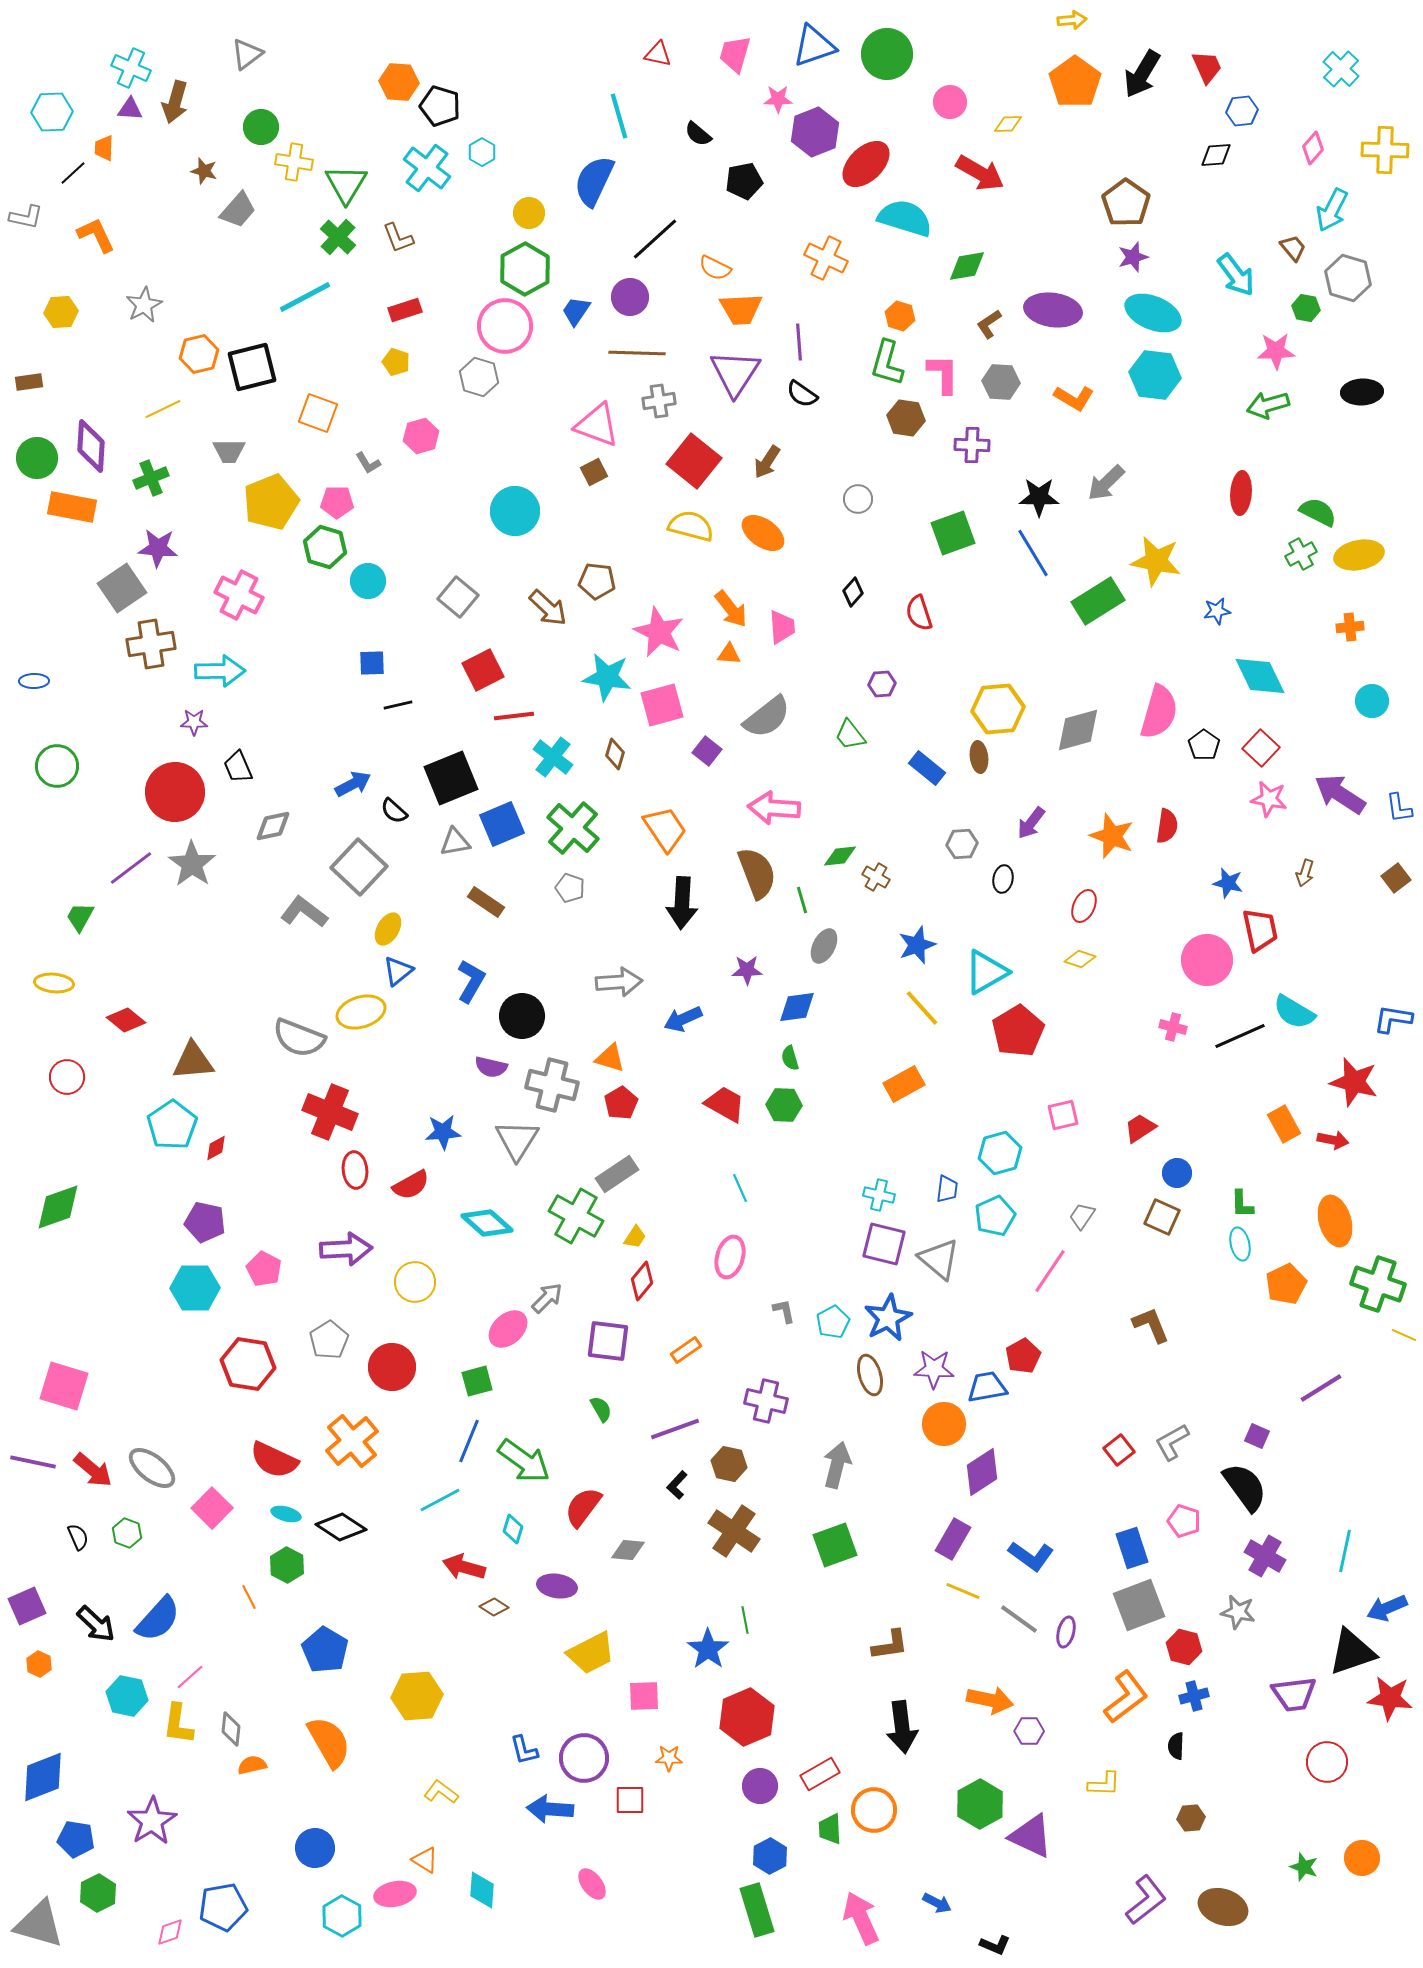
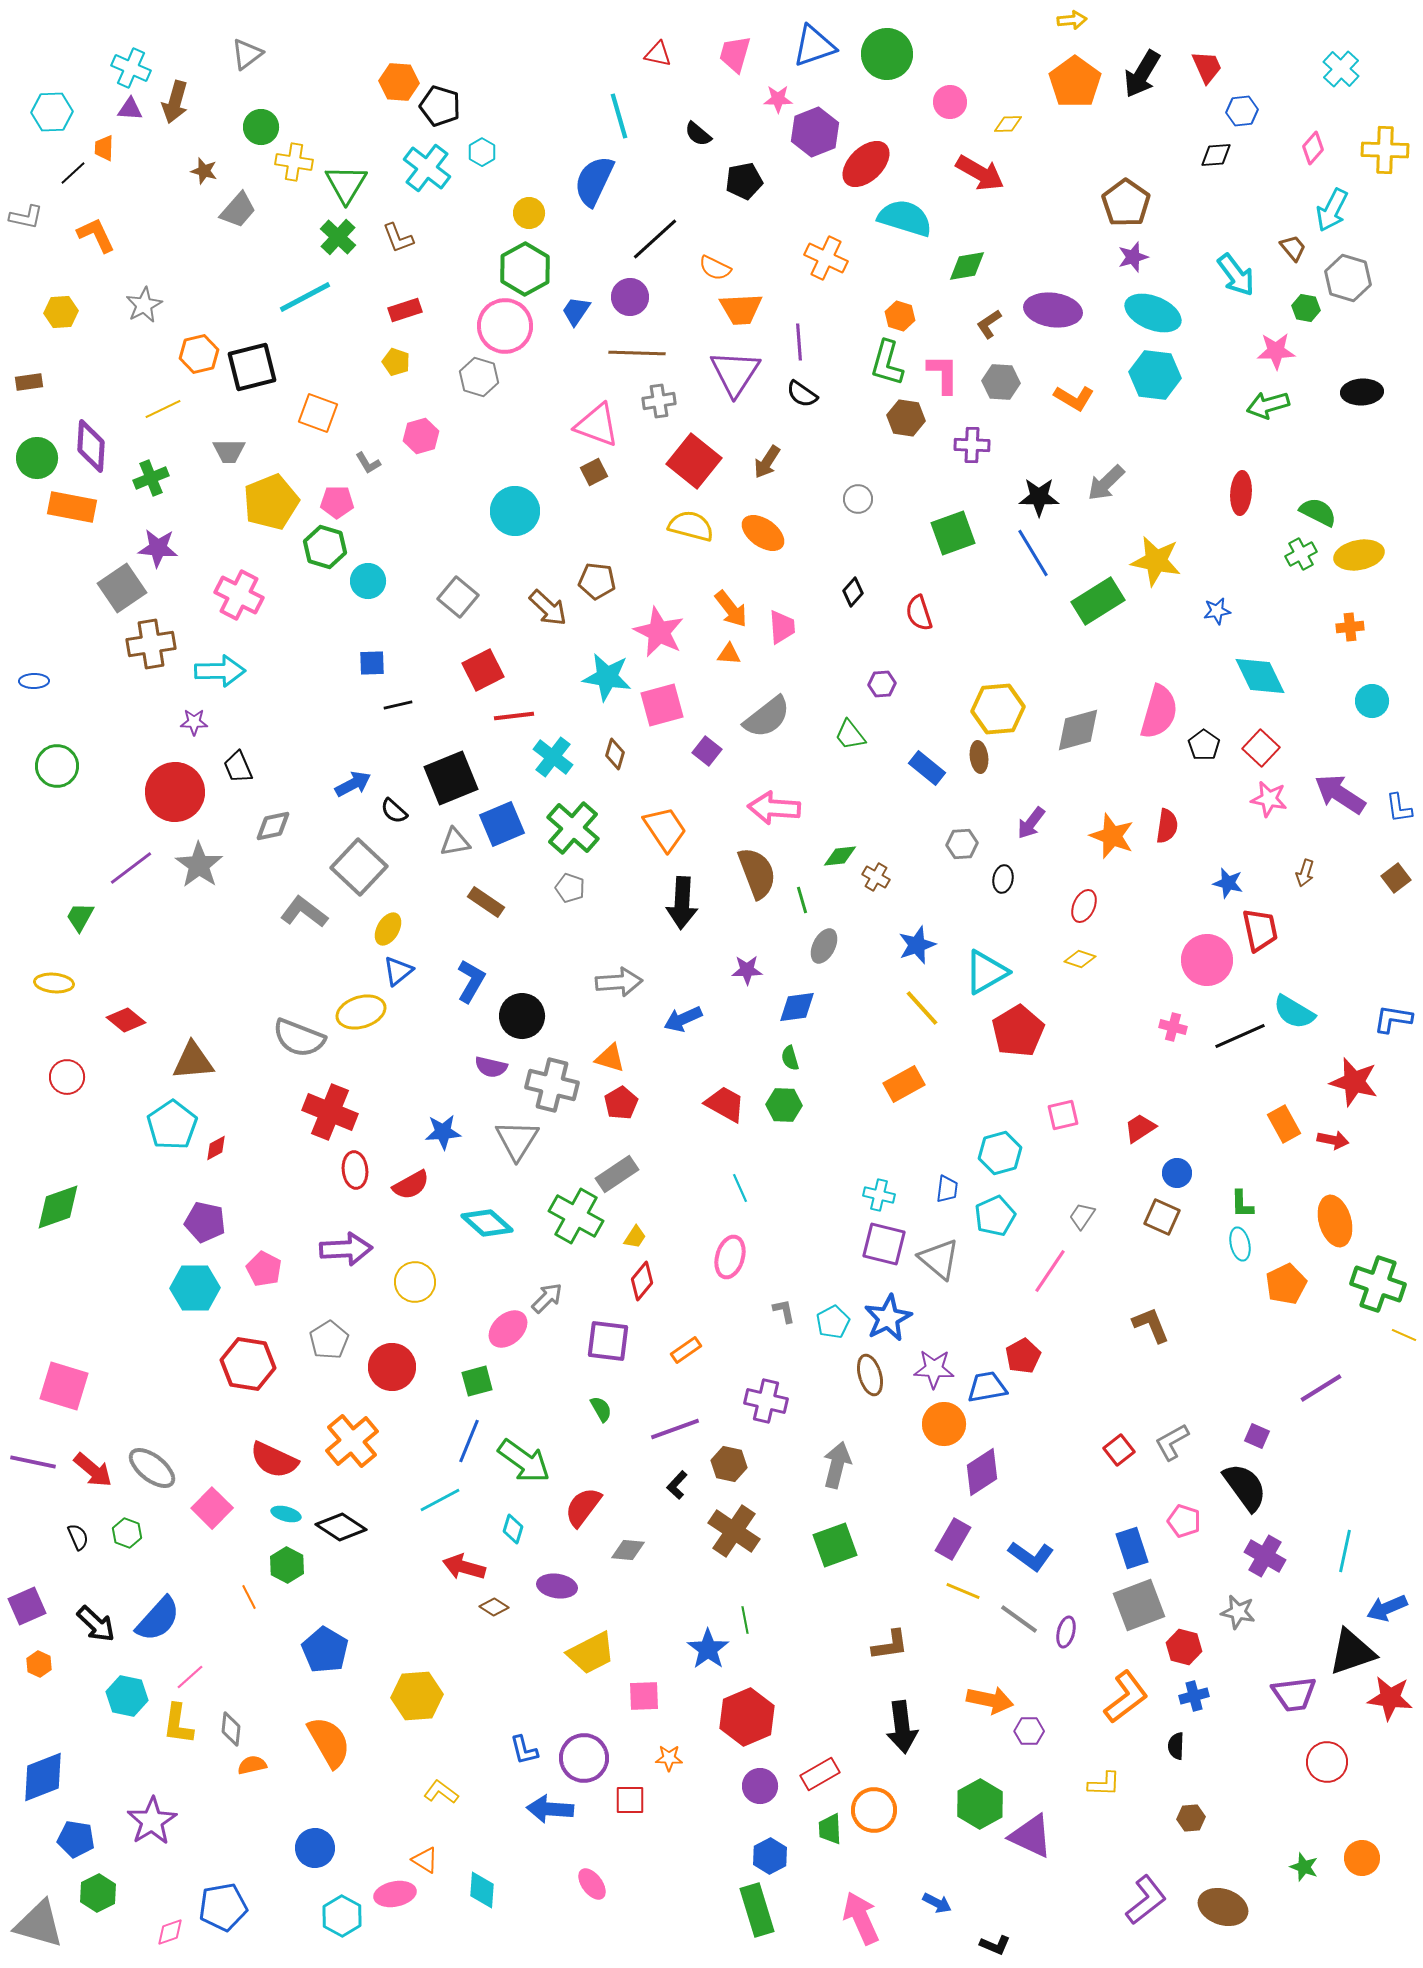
gray star at (192, 864): moved 7 px right, 1 px down
